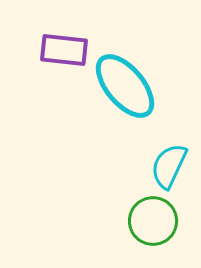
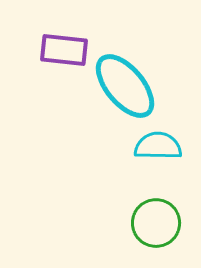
cyan semicircle: moved 11 px left, 20 px up; rotated 66 degrees clockwise
green circle: moved 3 px right, 2 px down
